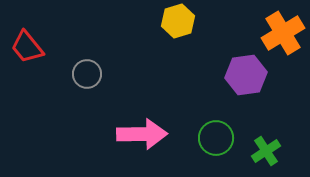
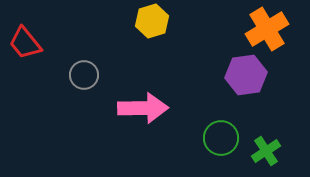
yellow hexagon: moved 26 px left
orange cross: moved 16 px left, 4 px up
red trapezoid: moved 2 px left, 4 px up
gray circle: moved 3 px left, 1 px down
pink arrow: moved 1 px right, 26 px up
green circle: moved 5 px right
